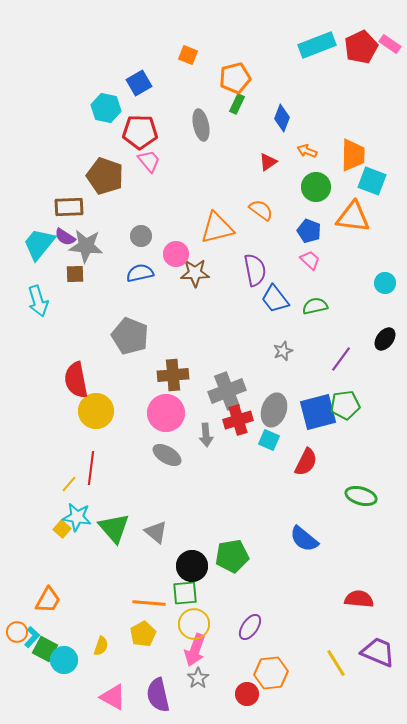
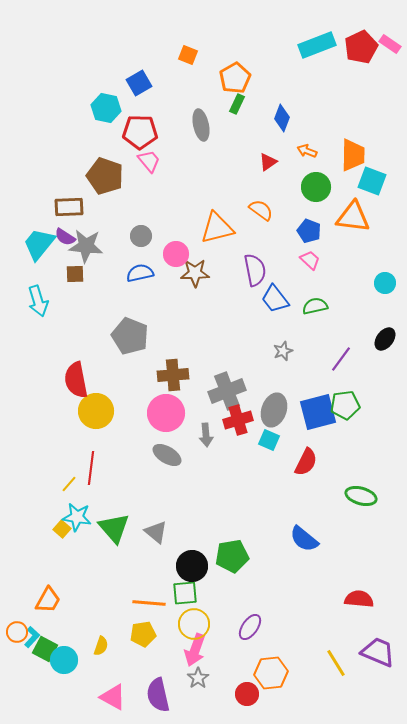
orange pentagon at (235, 78): rotated 16 degrees counterclockwise
yellow pentagon at (143, 634): rotated 20 degrees clockwise
